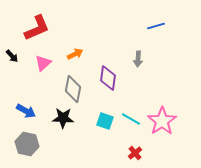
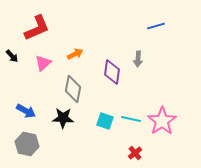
purple diamond: moved 4 px right, 6 px up
cyan line: rotated 18 degrees counterclockwise
